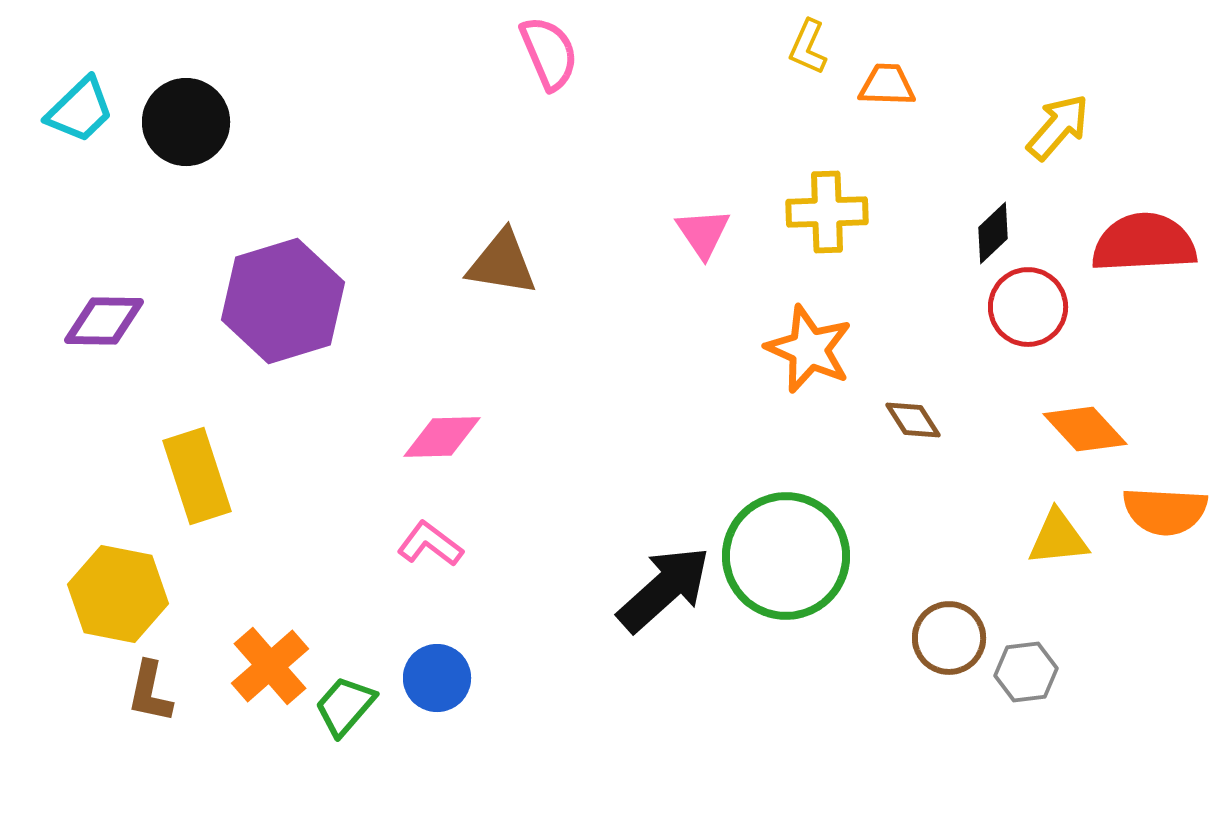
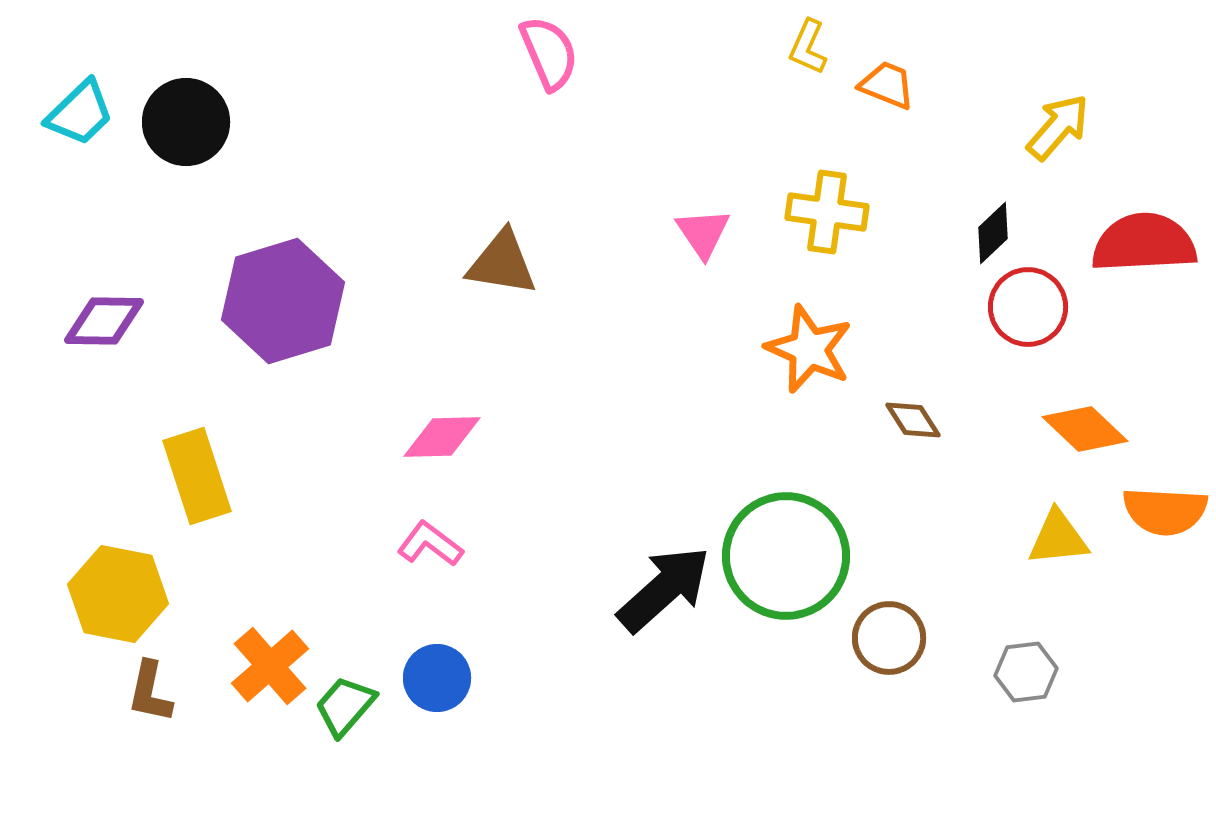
orange trapezoid: rotated 20 degrees clockwise
cyan trapezoid: moved 3 px down
yellow cross: rotated 10 degrees clockwise
orange diamond: rotated 4 degrees counterclockwise
brown circle: moved 60 px left
